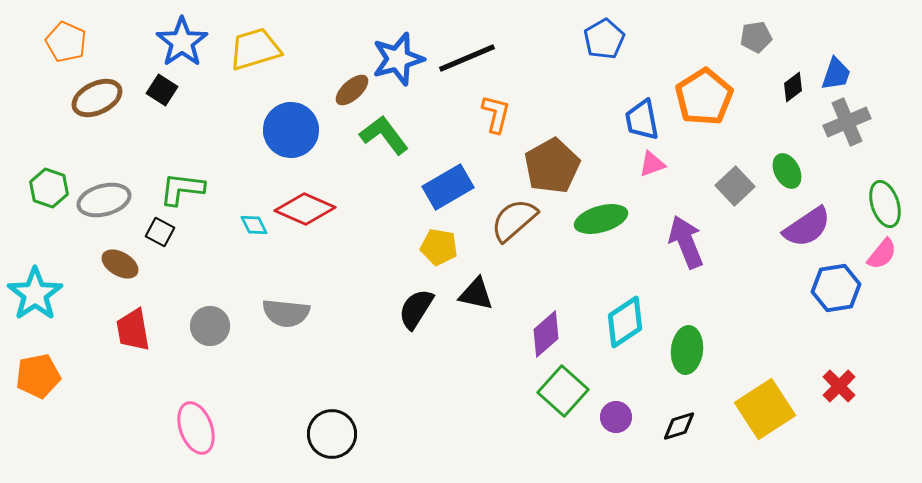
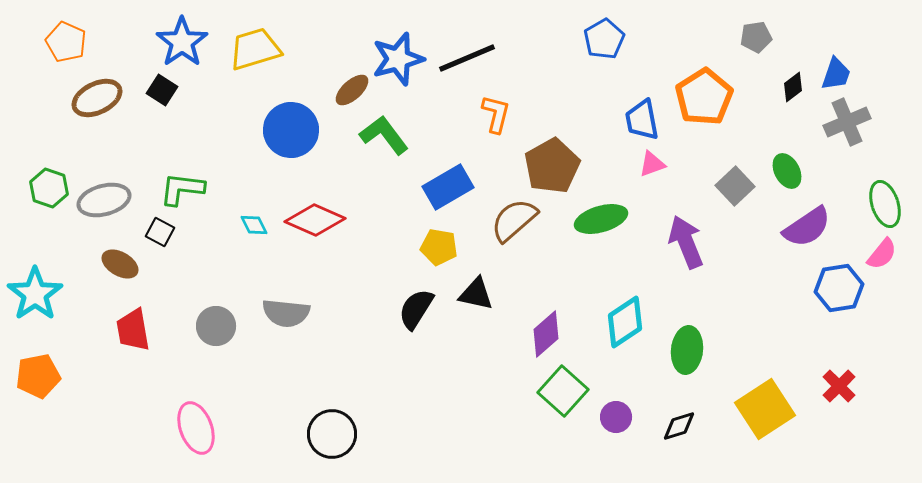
red diamond at (305, 209): moved 10 px right, 11 px down
blue hexagon at (836, 288): moved 3 px right
gray circle at (210, 326): moved 6 px right
